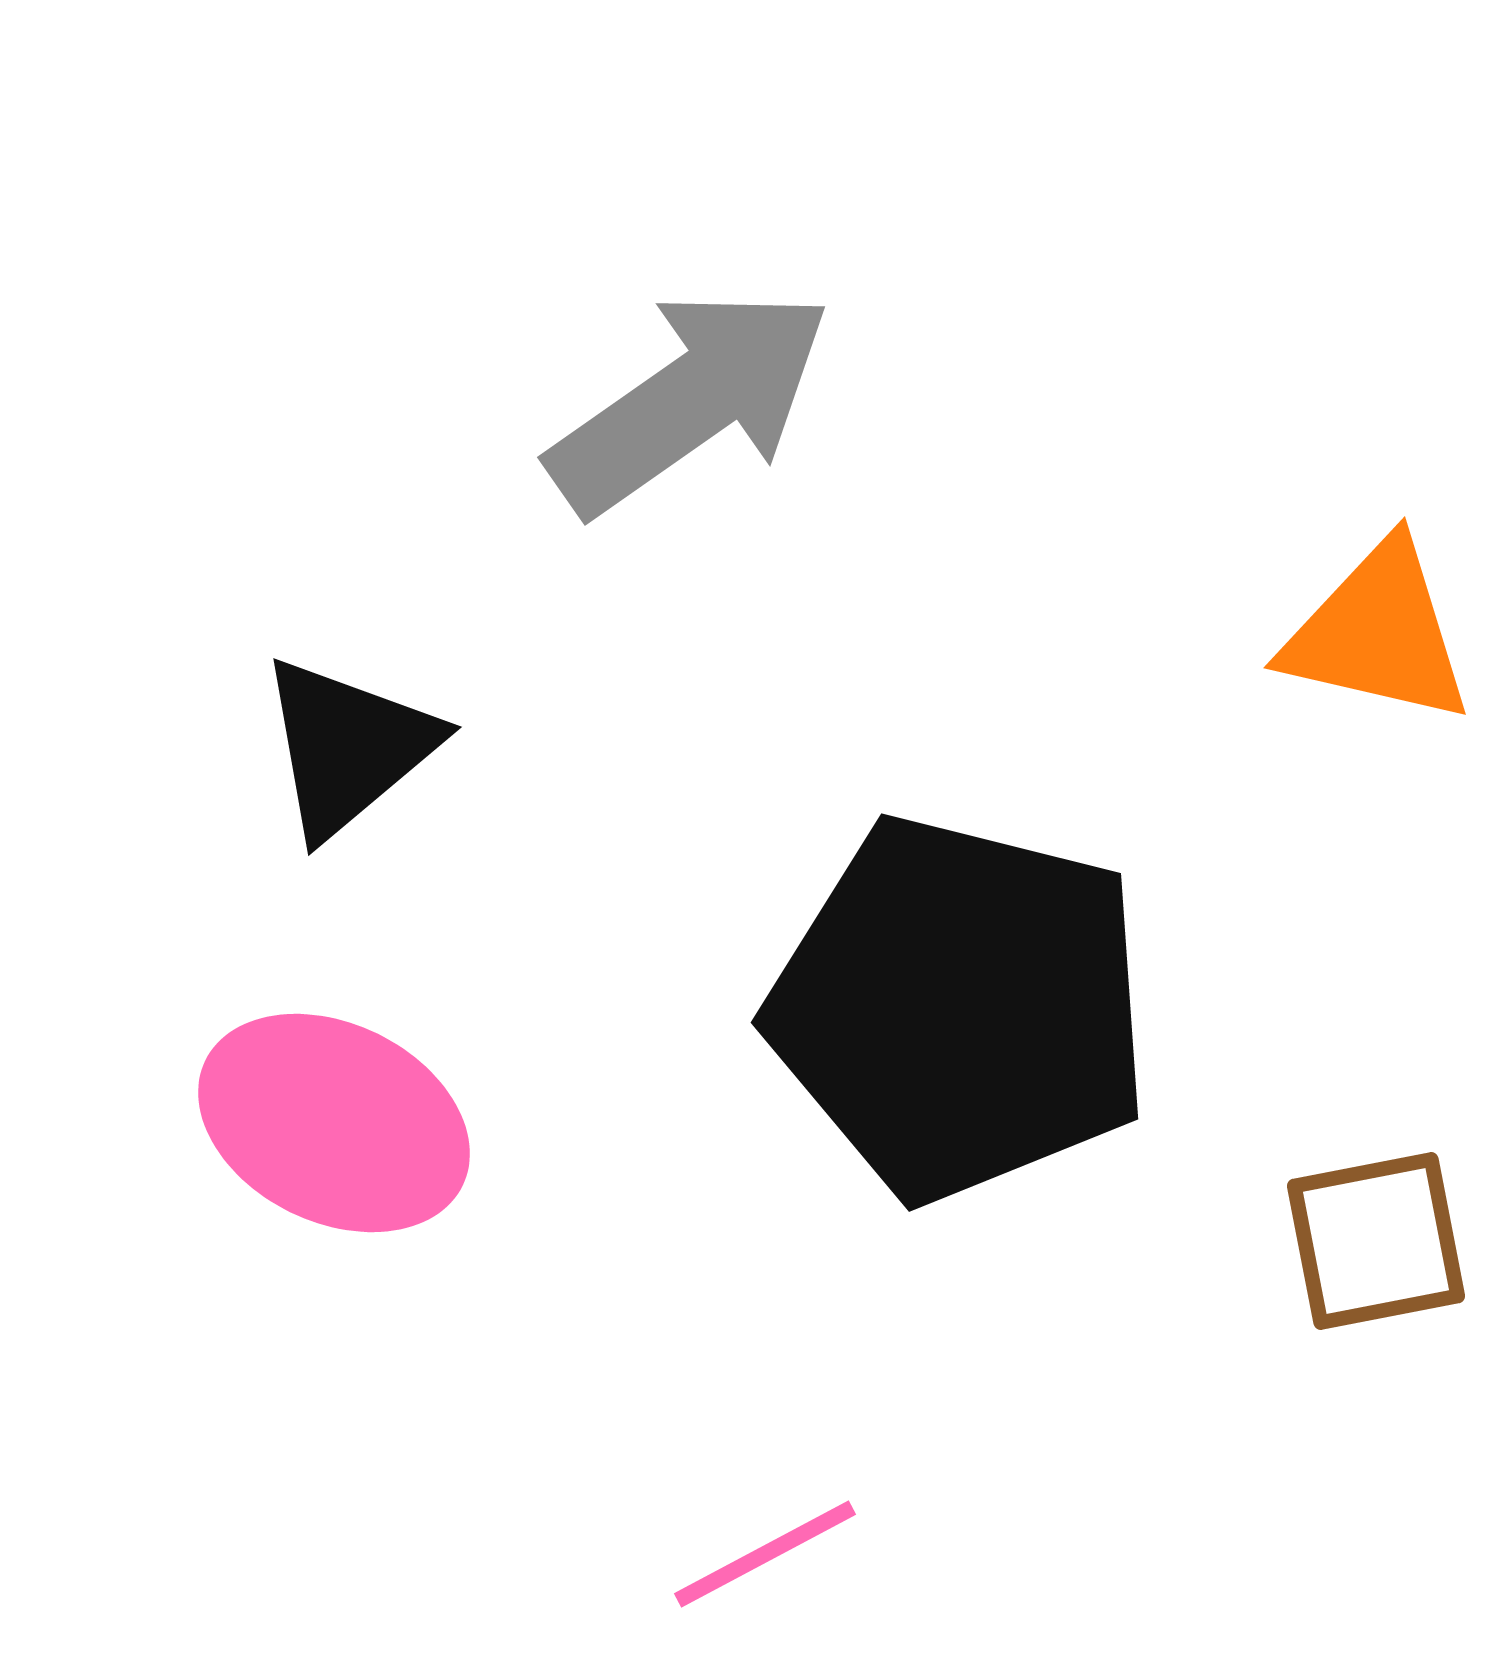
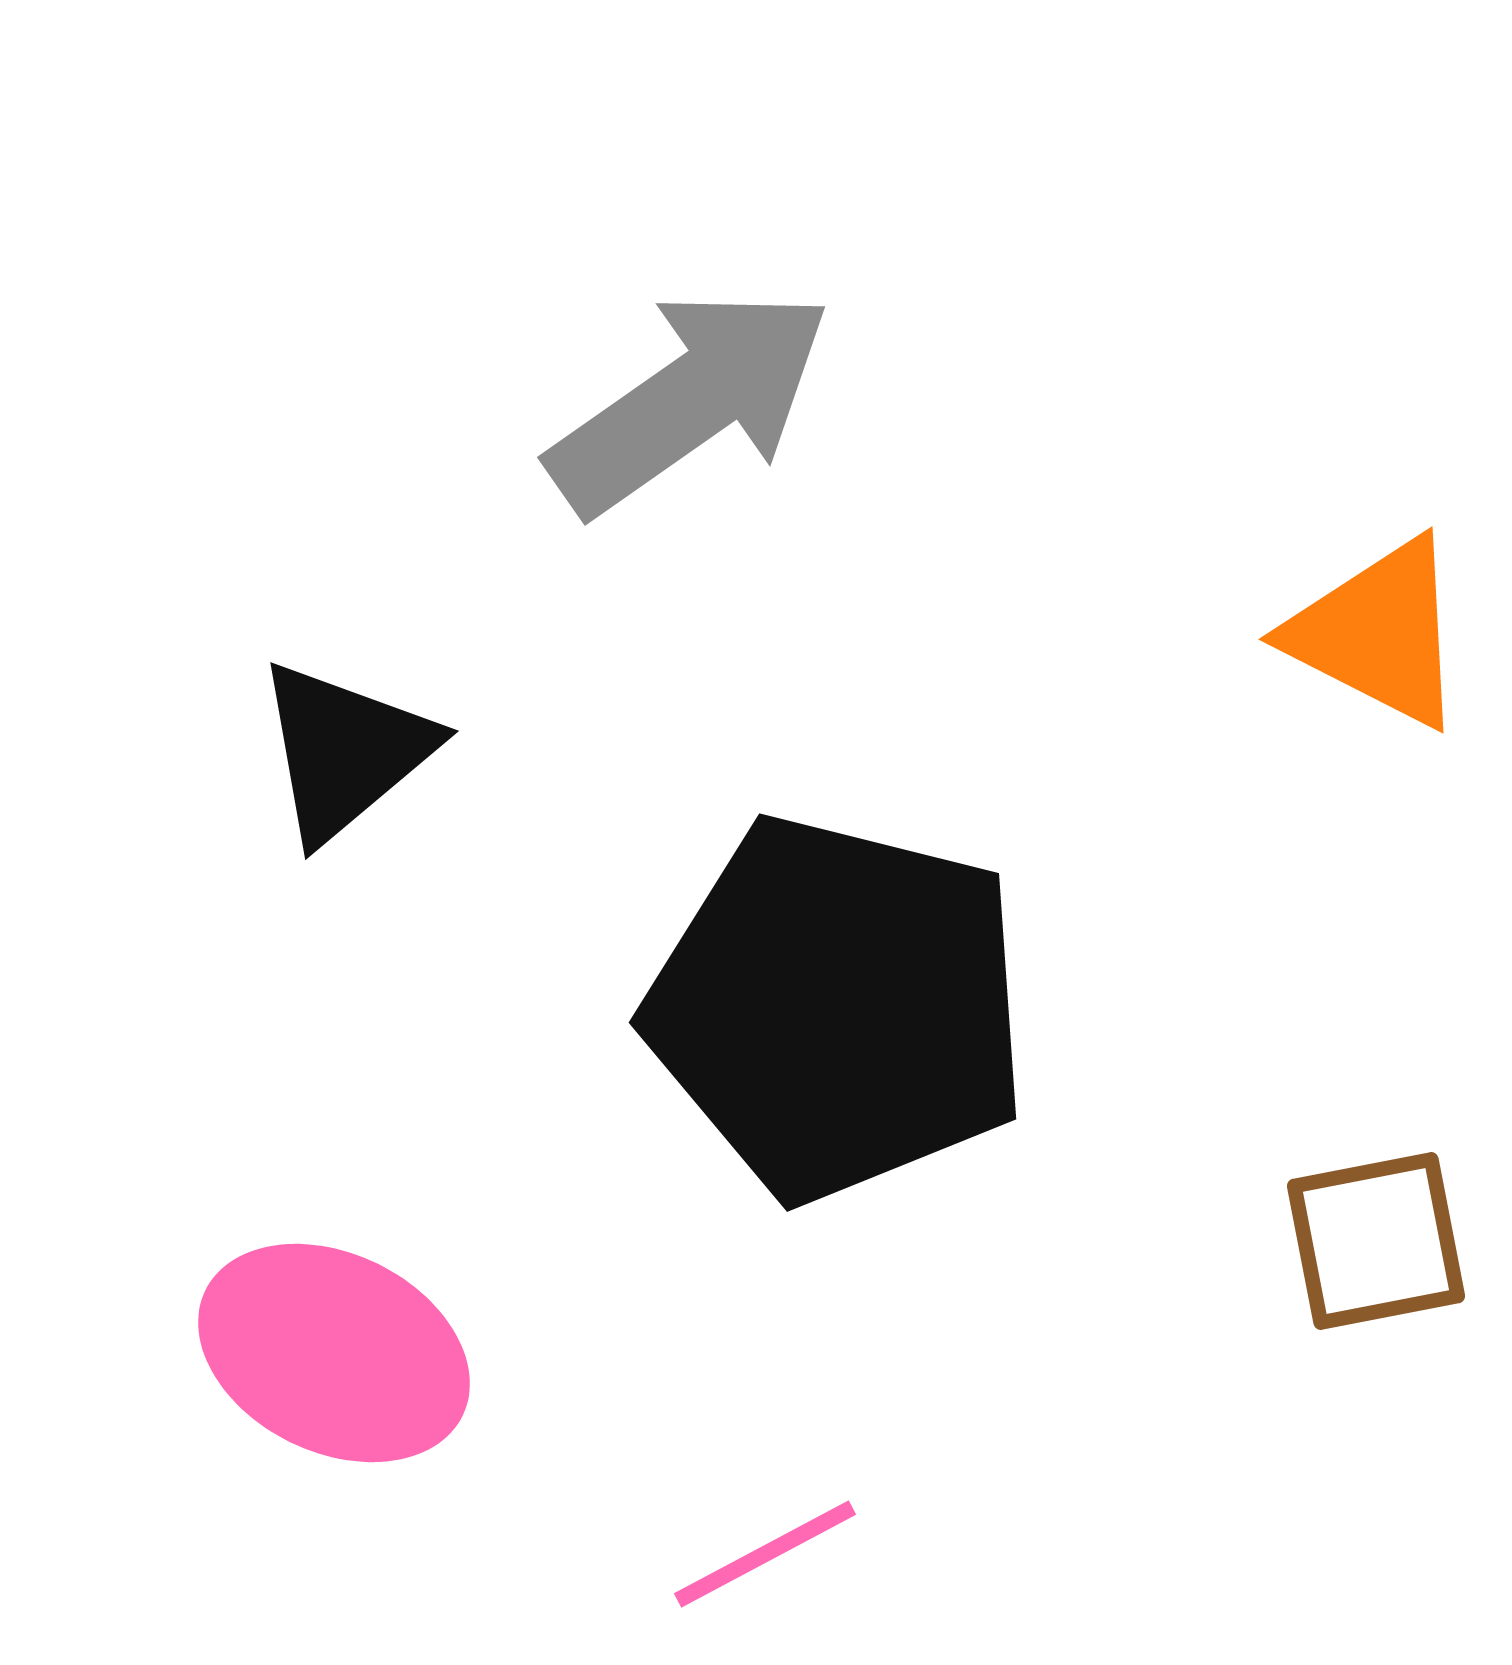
orange triangle: rotated 14 degrees clockwise
black triangle: moved 3 px left, 4 px down
black pentagon: moved 122 px left
pink ellipse: moved 230 px down
